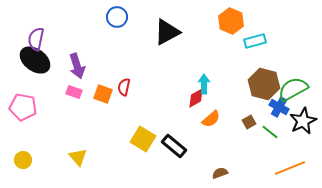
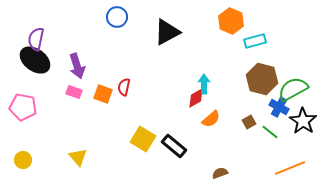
brown hexagon: moved 2 px left, 5 px up
black star: rotated 12 degrees counterclockwise
